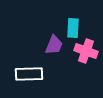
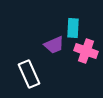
purple trapezoid: rotated 45 degrees clockwise
white rectangle: rotated 68 degrees clockwise
